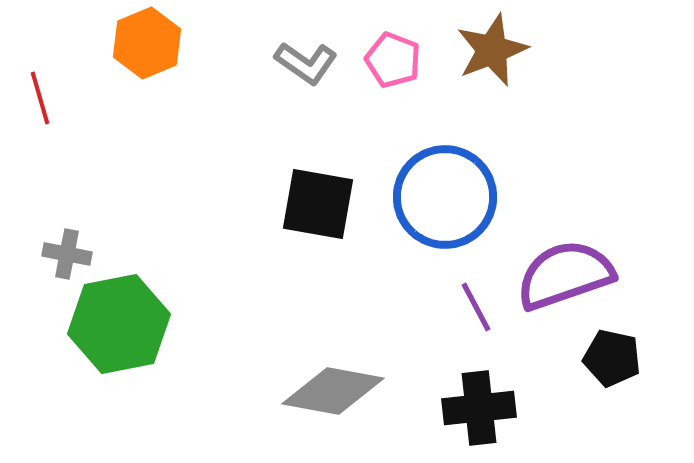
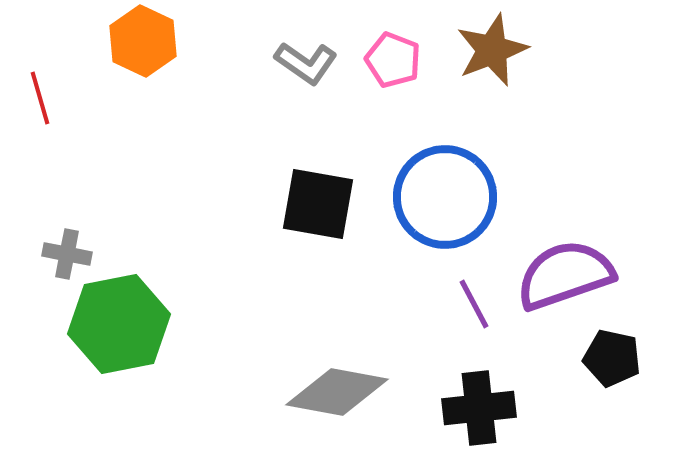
orange hexagon: moved 4 px left, 2 px up; rotated 12 degrees counterclockwise
purple line: moved 2 px left, 3 px up
gray diamond: moved 4 px right, 1 px down
